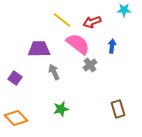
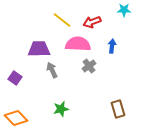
pink semicircle: rotated 35 degrees counterclockwise
gray cross: moved 1 px left, 1 px down
gray arrow: moved 2 px left, 2 px up
